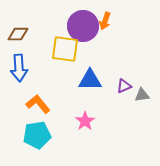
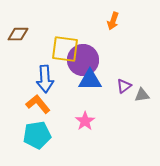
orange arrow: moved 8 px right
purple circle: moved 34 px down
blue arrow: moved 26 px right, 11 px down
purple triangle: rotated 14 degrees counterclockwise
